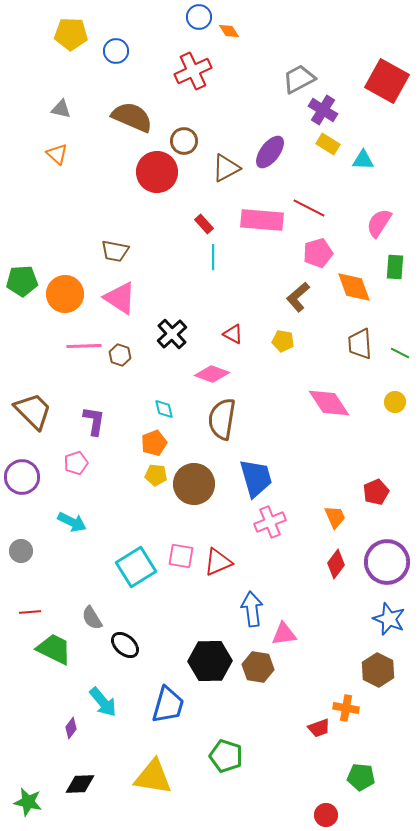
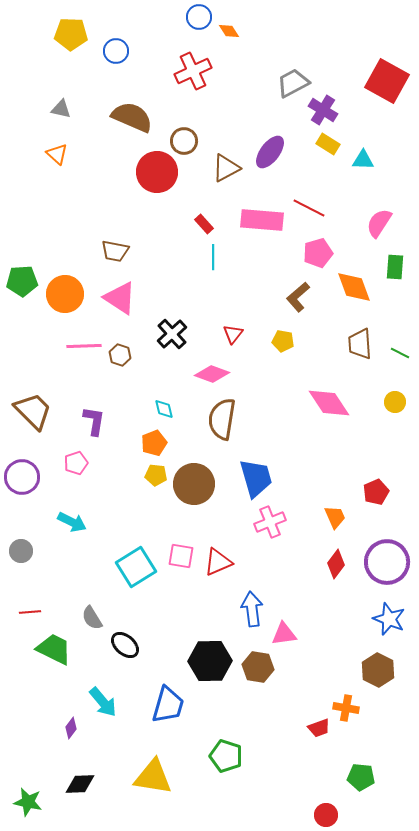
gray trapezoid at (299, 79): moved 6 px left, 4 px down
red triangle at (233, 334): rotated 40 degrees clockwise
